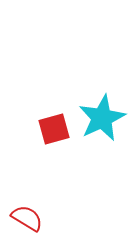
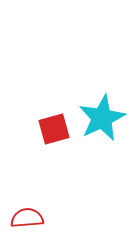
red semicircle: rotated 36 degrees counterclockwise
